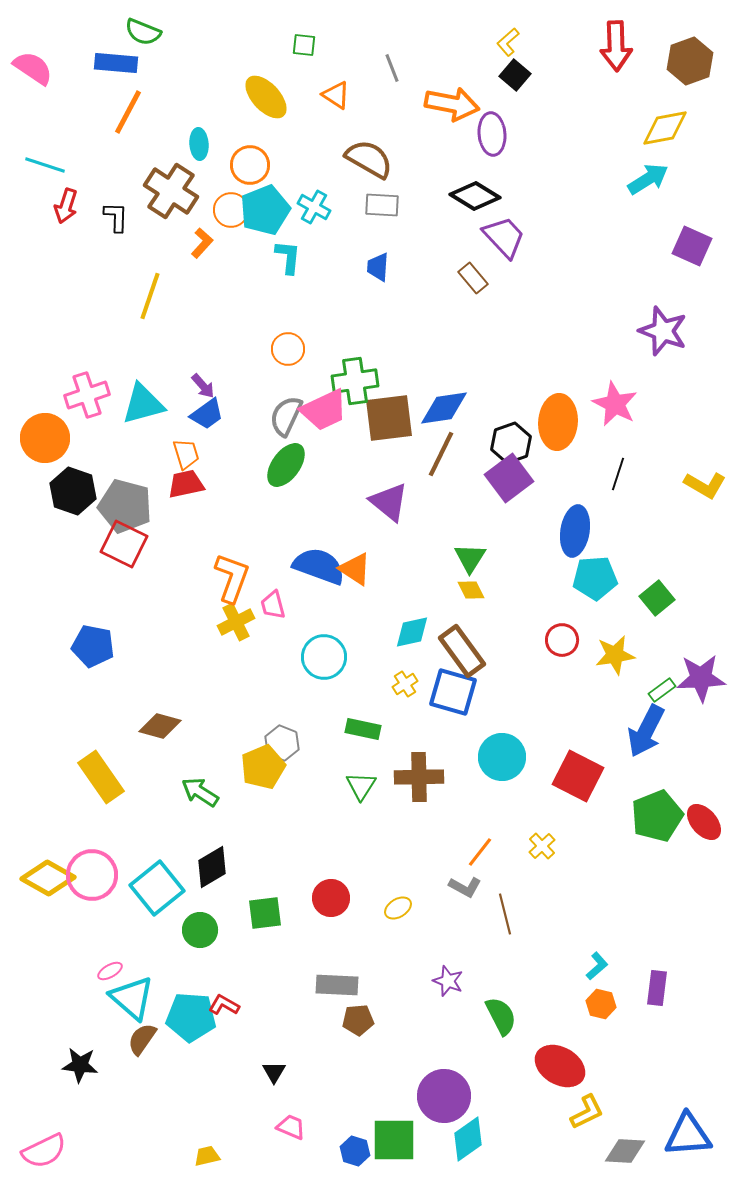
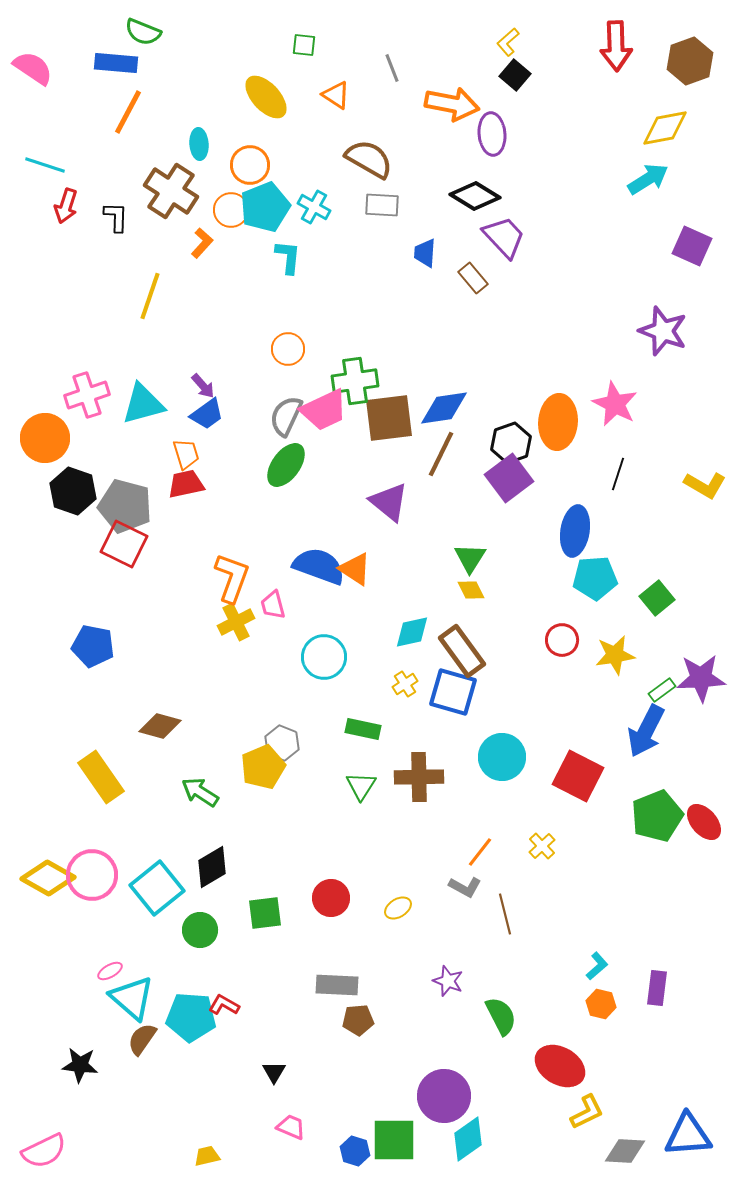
cyan pentagon at (265, 210): moved 3 px up
blue trapezoid at (378, 267): moved 47 px right, 14 px up
